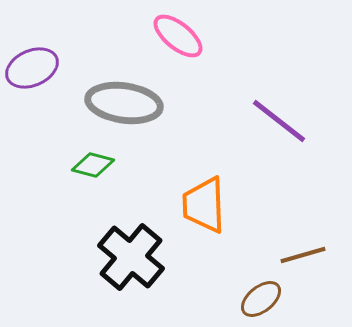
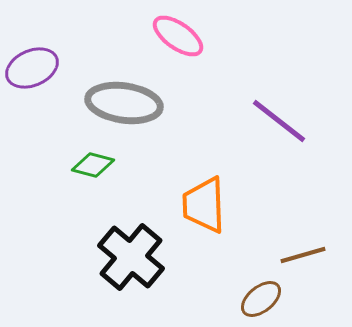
pink ellipse: rotated 4 degrees counterclockwise
